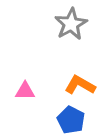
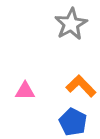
orange L-shape: moved 1 px right, 1 px down; rotated 16 degrees clockwise
blue pentagon: moved 2 px right, 2 px down
